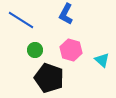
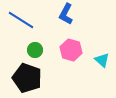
black pentagon: moved 22 px left
